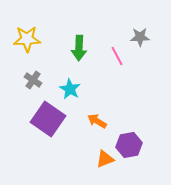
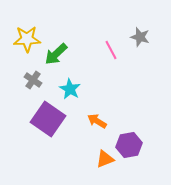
gray star: rotated 18 degrees clockwise
green arrow: moved 23 px left, 6 px down; rotated 45 degrees clockwise
pink line: moved 6 px left, 6 px up
